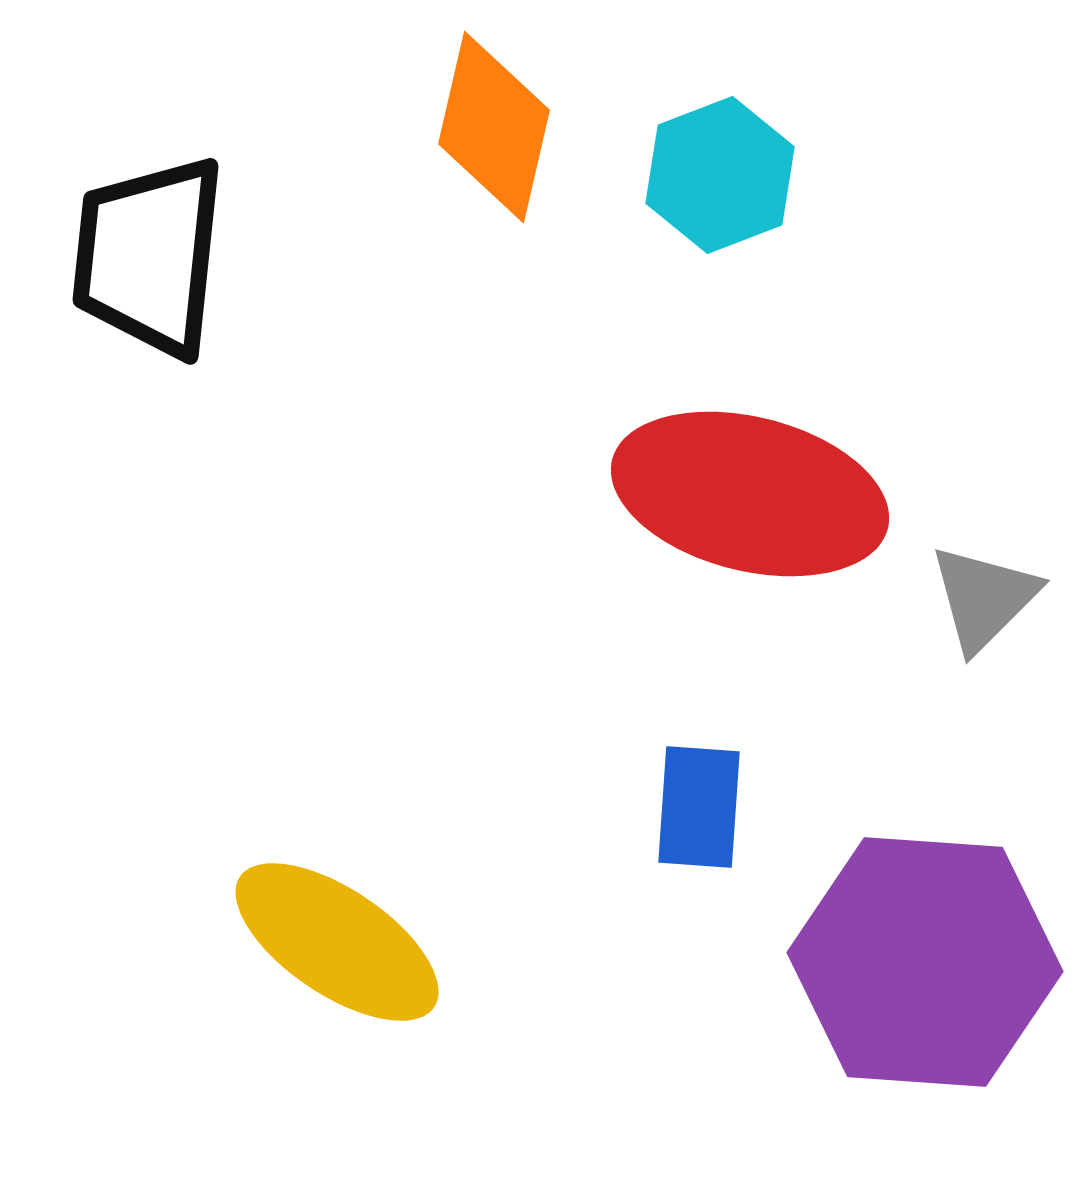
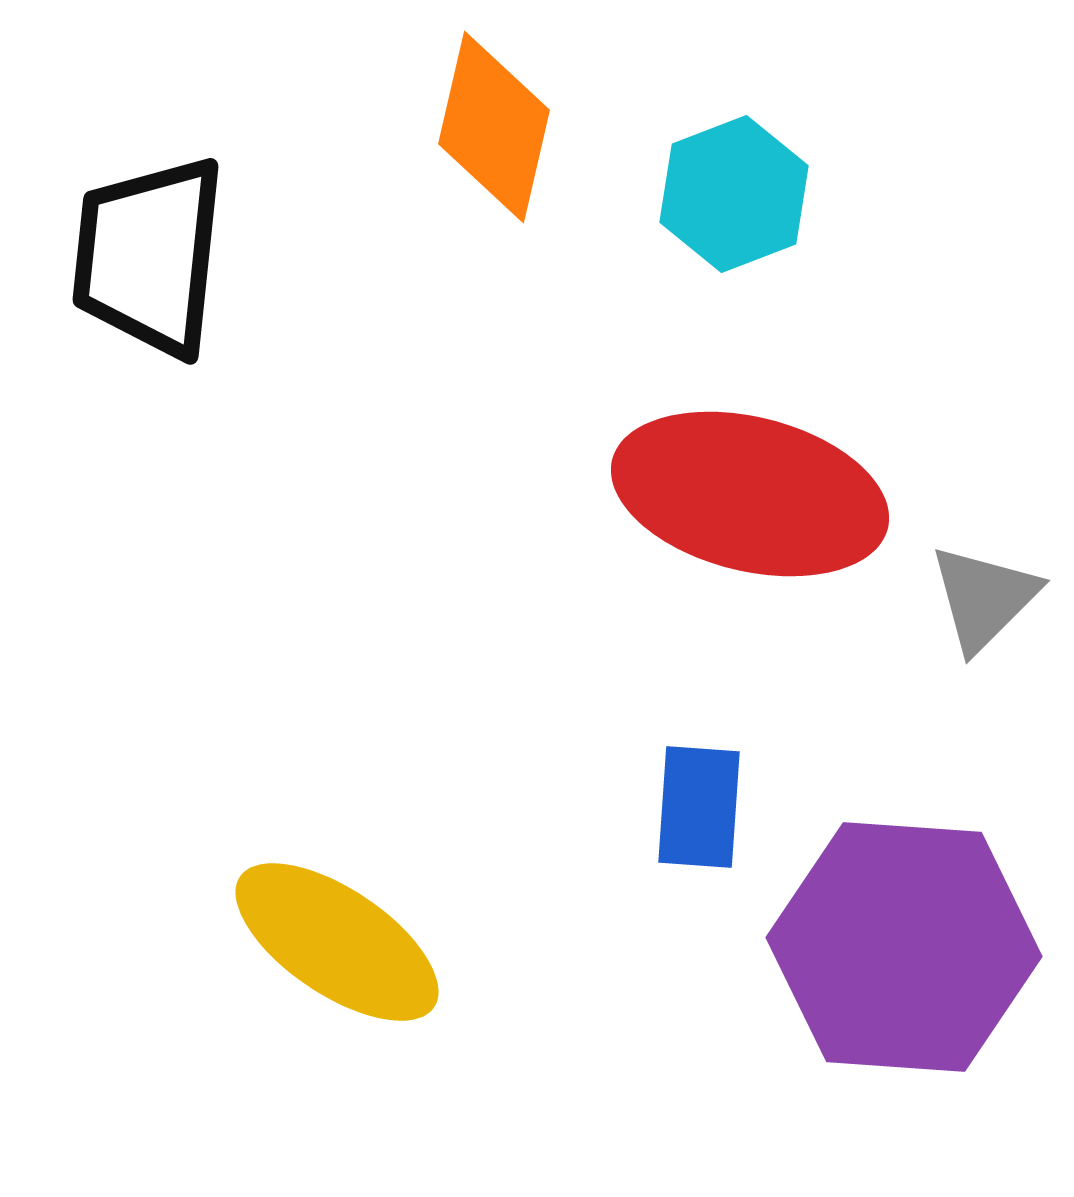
cyan hexagon: moved 14 px right, 19 px down
purple hexagon: moved 21 px left, 15 px up
